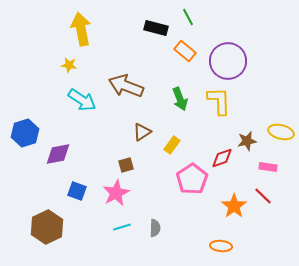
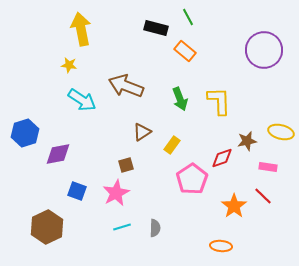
purple circle: moved 36 px right, 11 px up
